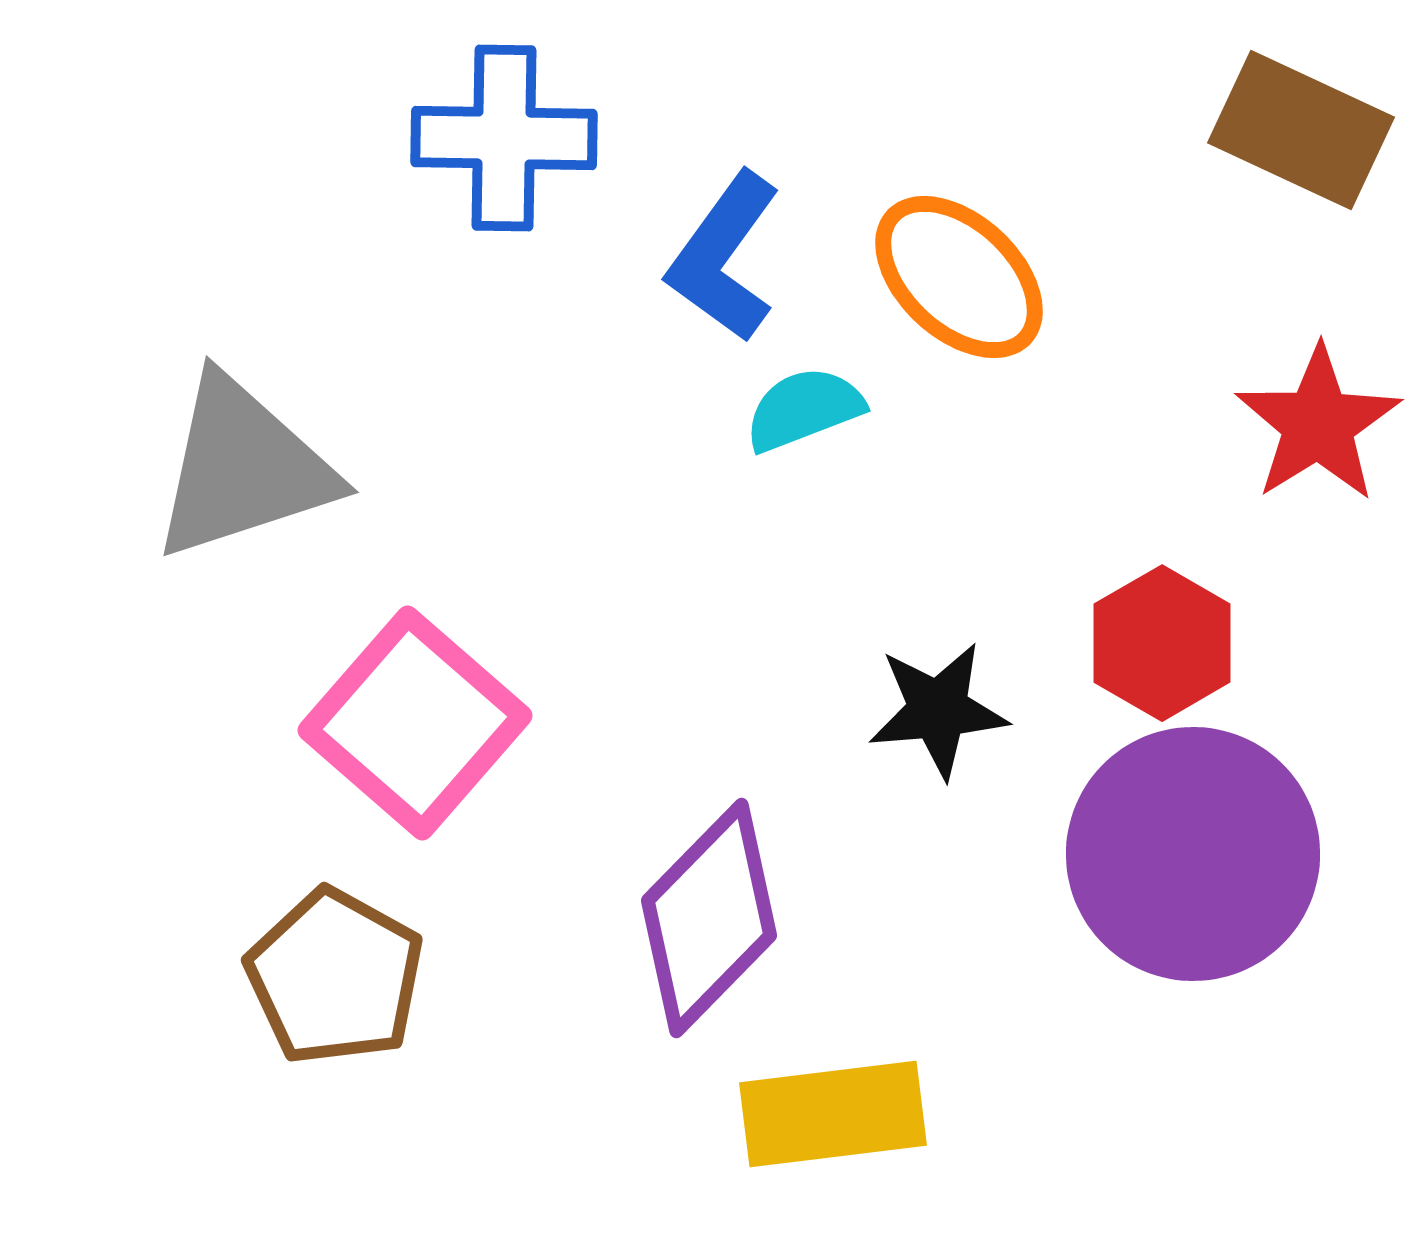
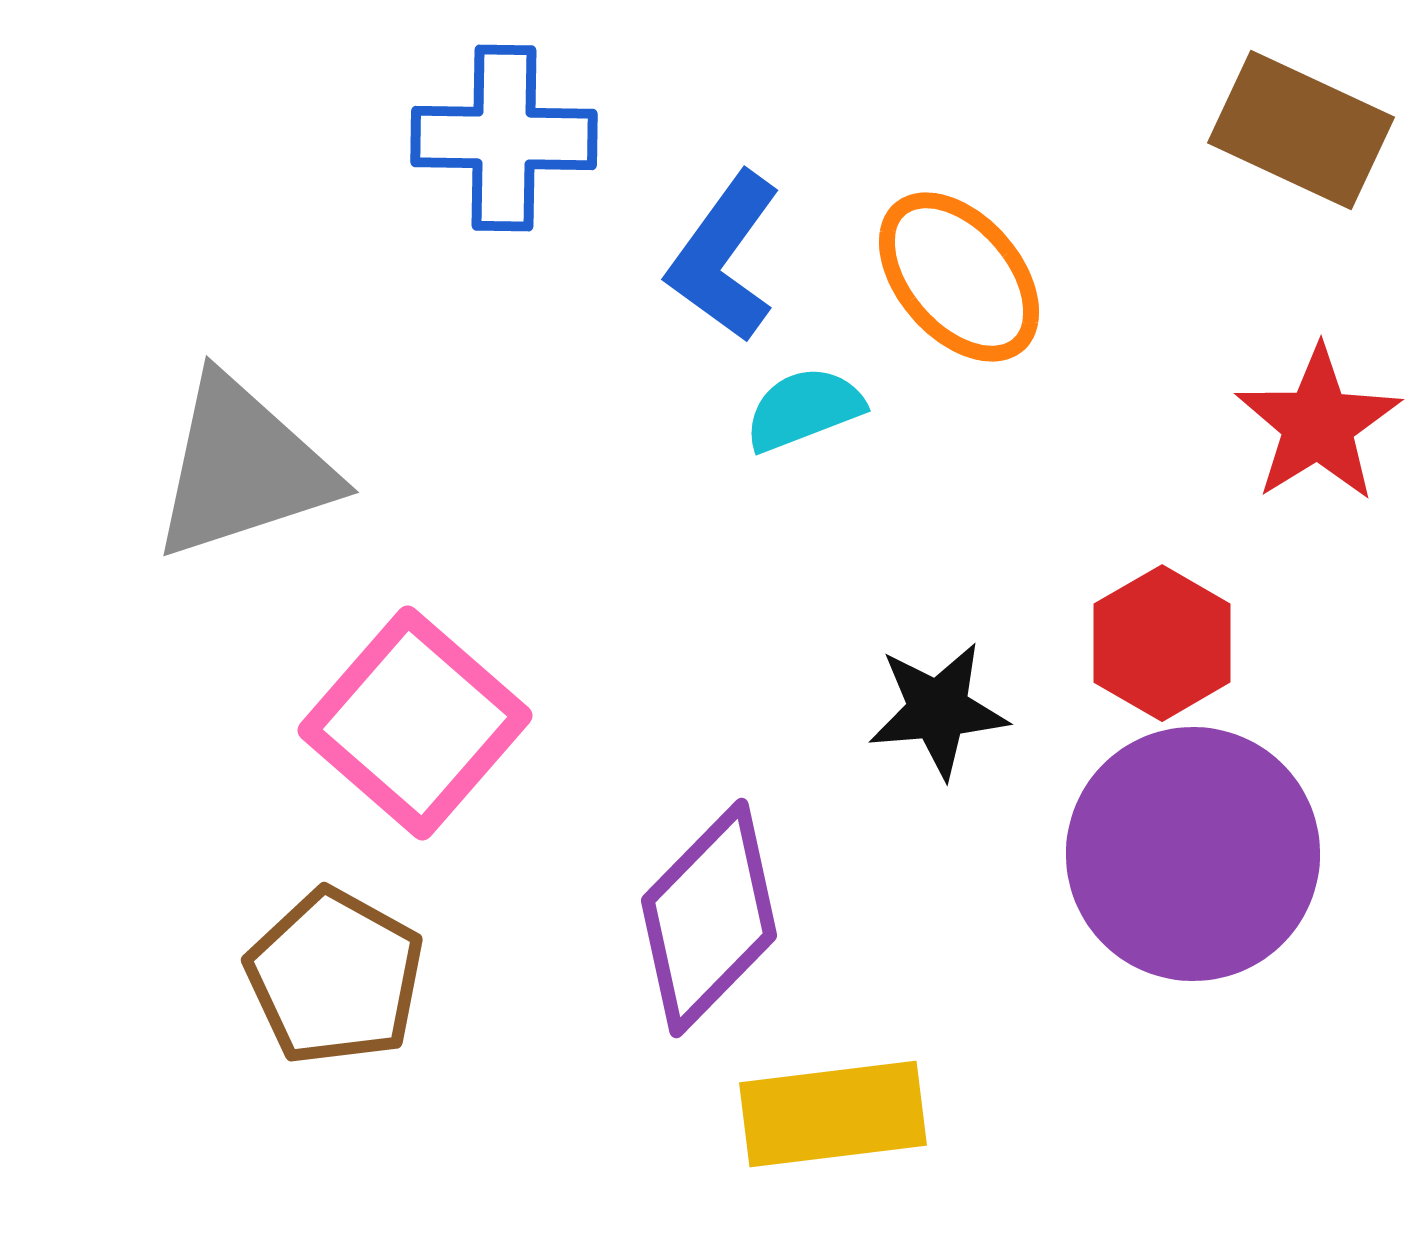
orange ellipse: rotated 6 degrees clockwise
